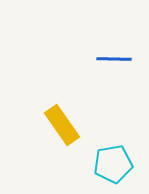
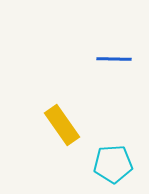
cyan pentagon: rotated 6 degrees clockwise
